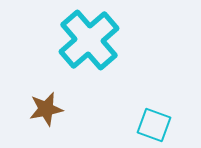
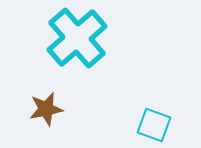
cyan cross: moved 12 px left, 2 px up
